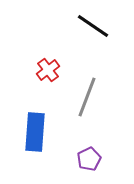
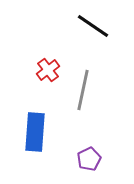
gray line: moved 4 px left, 7 px up; rotated 9 degrees counterclockwise
